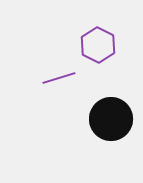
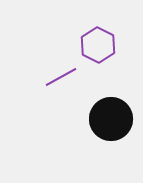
purple line: moved 2 px right, 1 px up; rotated 12 degrees counterclockwise
